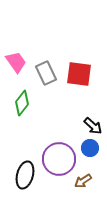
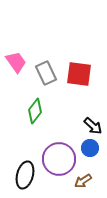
green diamond: moved 13 px right, 8 px down
